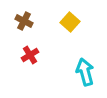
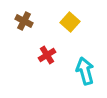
red cross: moved 17 px right
cyan arrow: moved 1 px up
